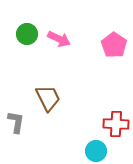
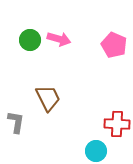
green circle: moved 3 px right, 6 px down
pink arrow: rotated 10 degrees counterclockwise
pink pentagon: rotated 10 degrees counterclockwise
red cross: moved 1 px right
